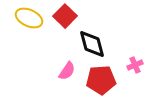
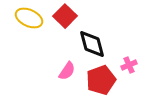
pink cross: moved 6 px left
red pentagon: rotated 16 degrees counterclockwise
